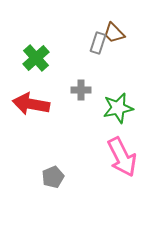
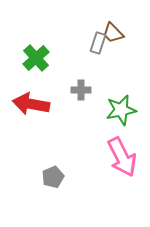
brown trapezoid: moved 1 px left
green star: moved 3 px right, 2 px down
